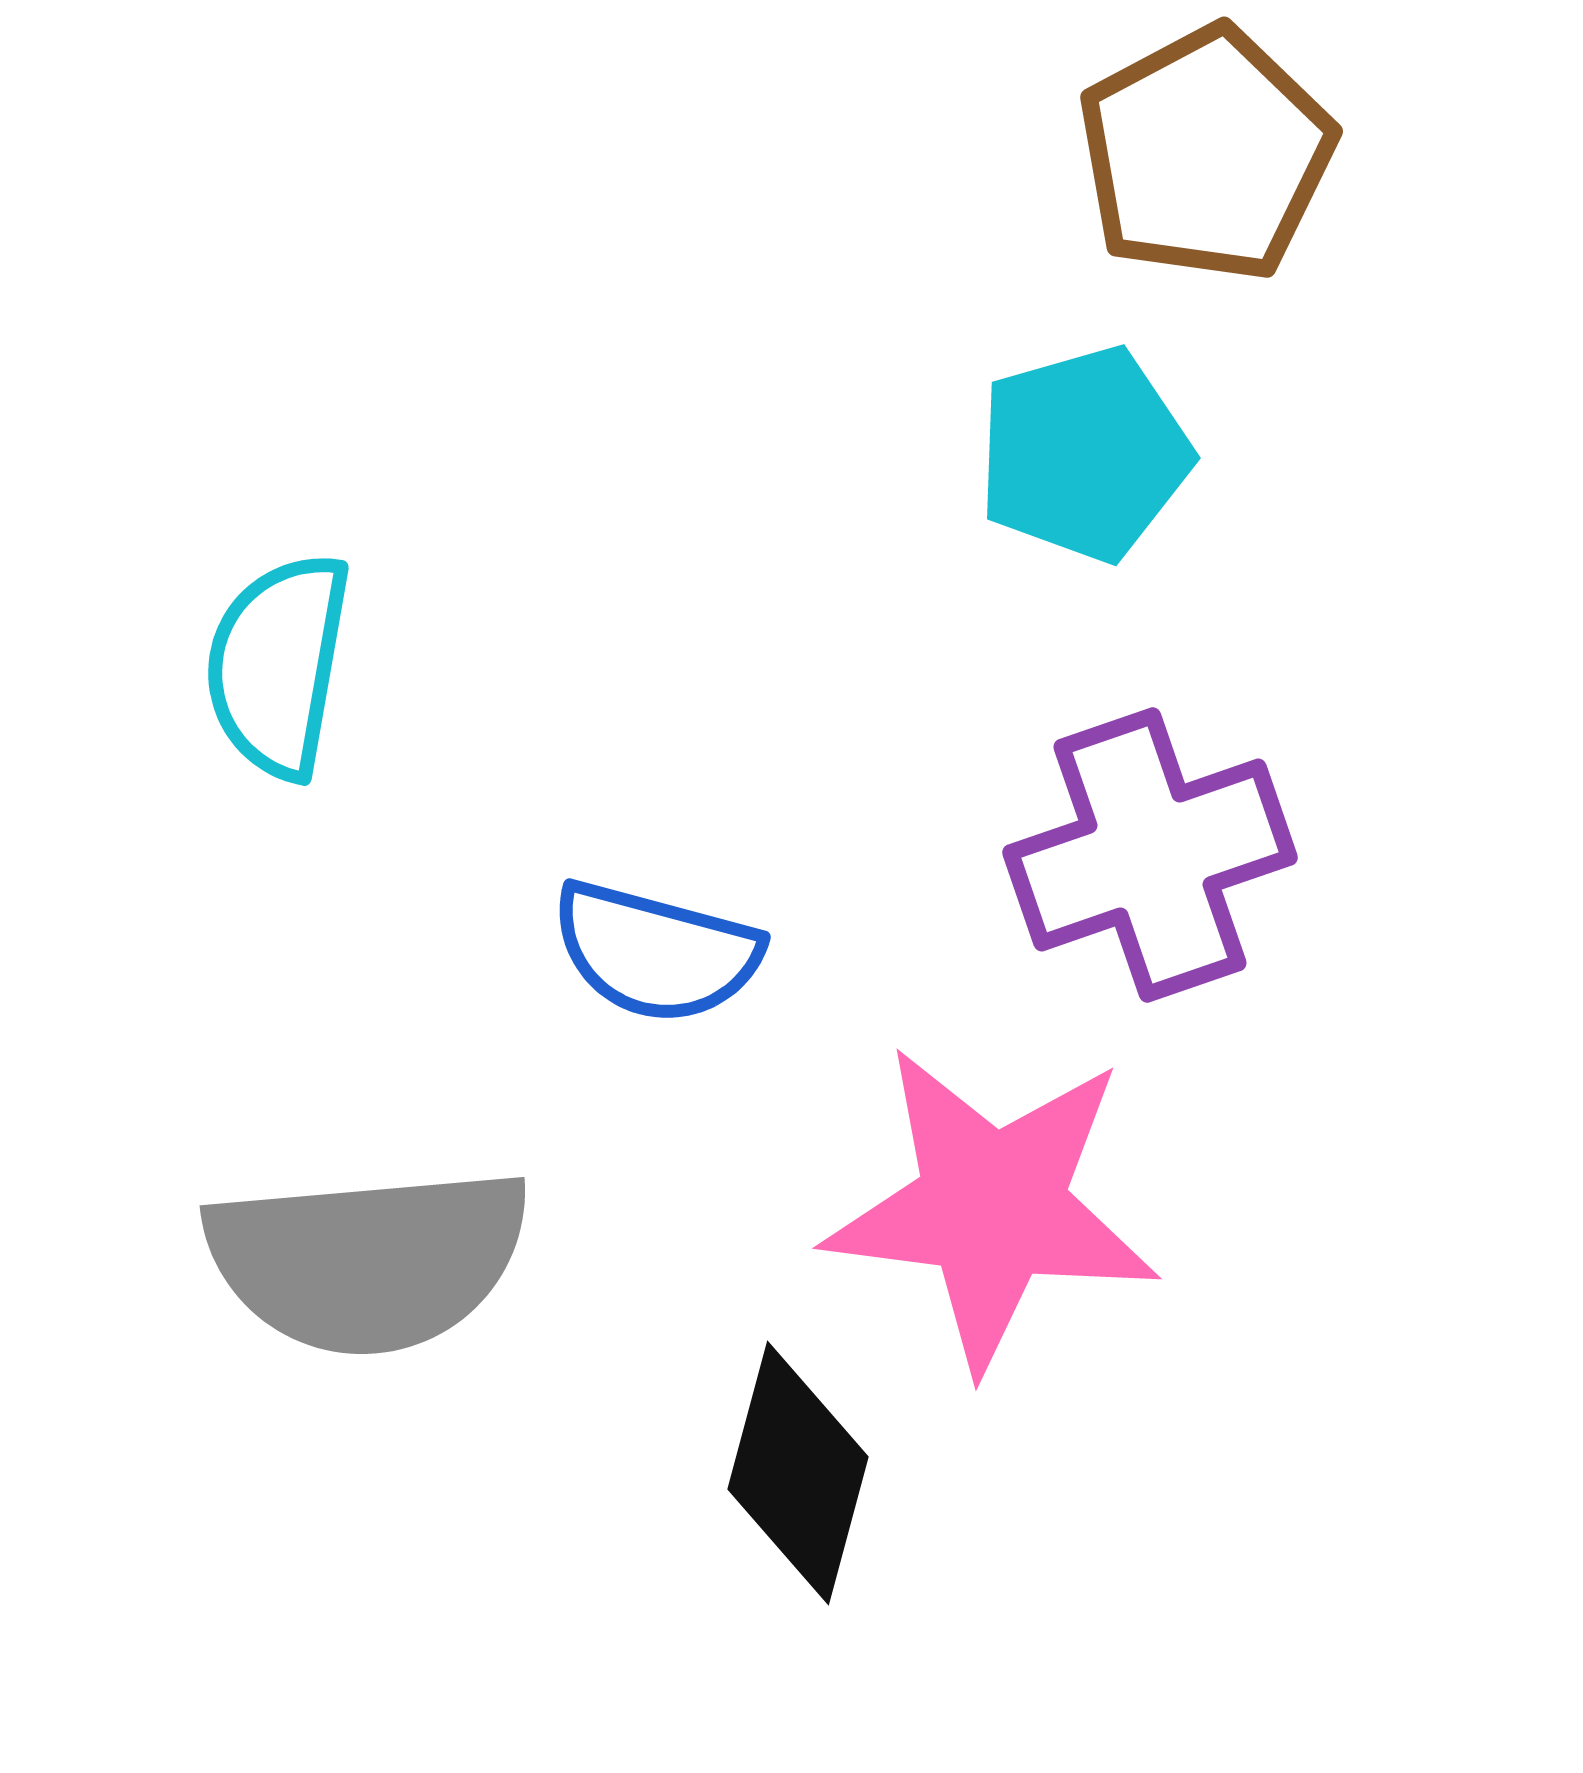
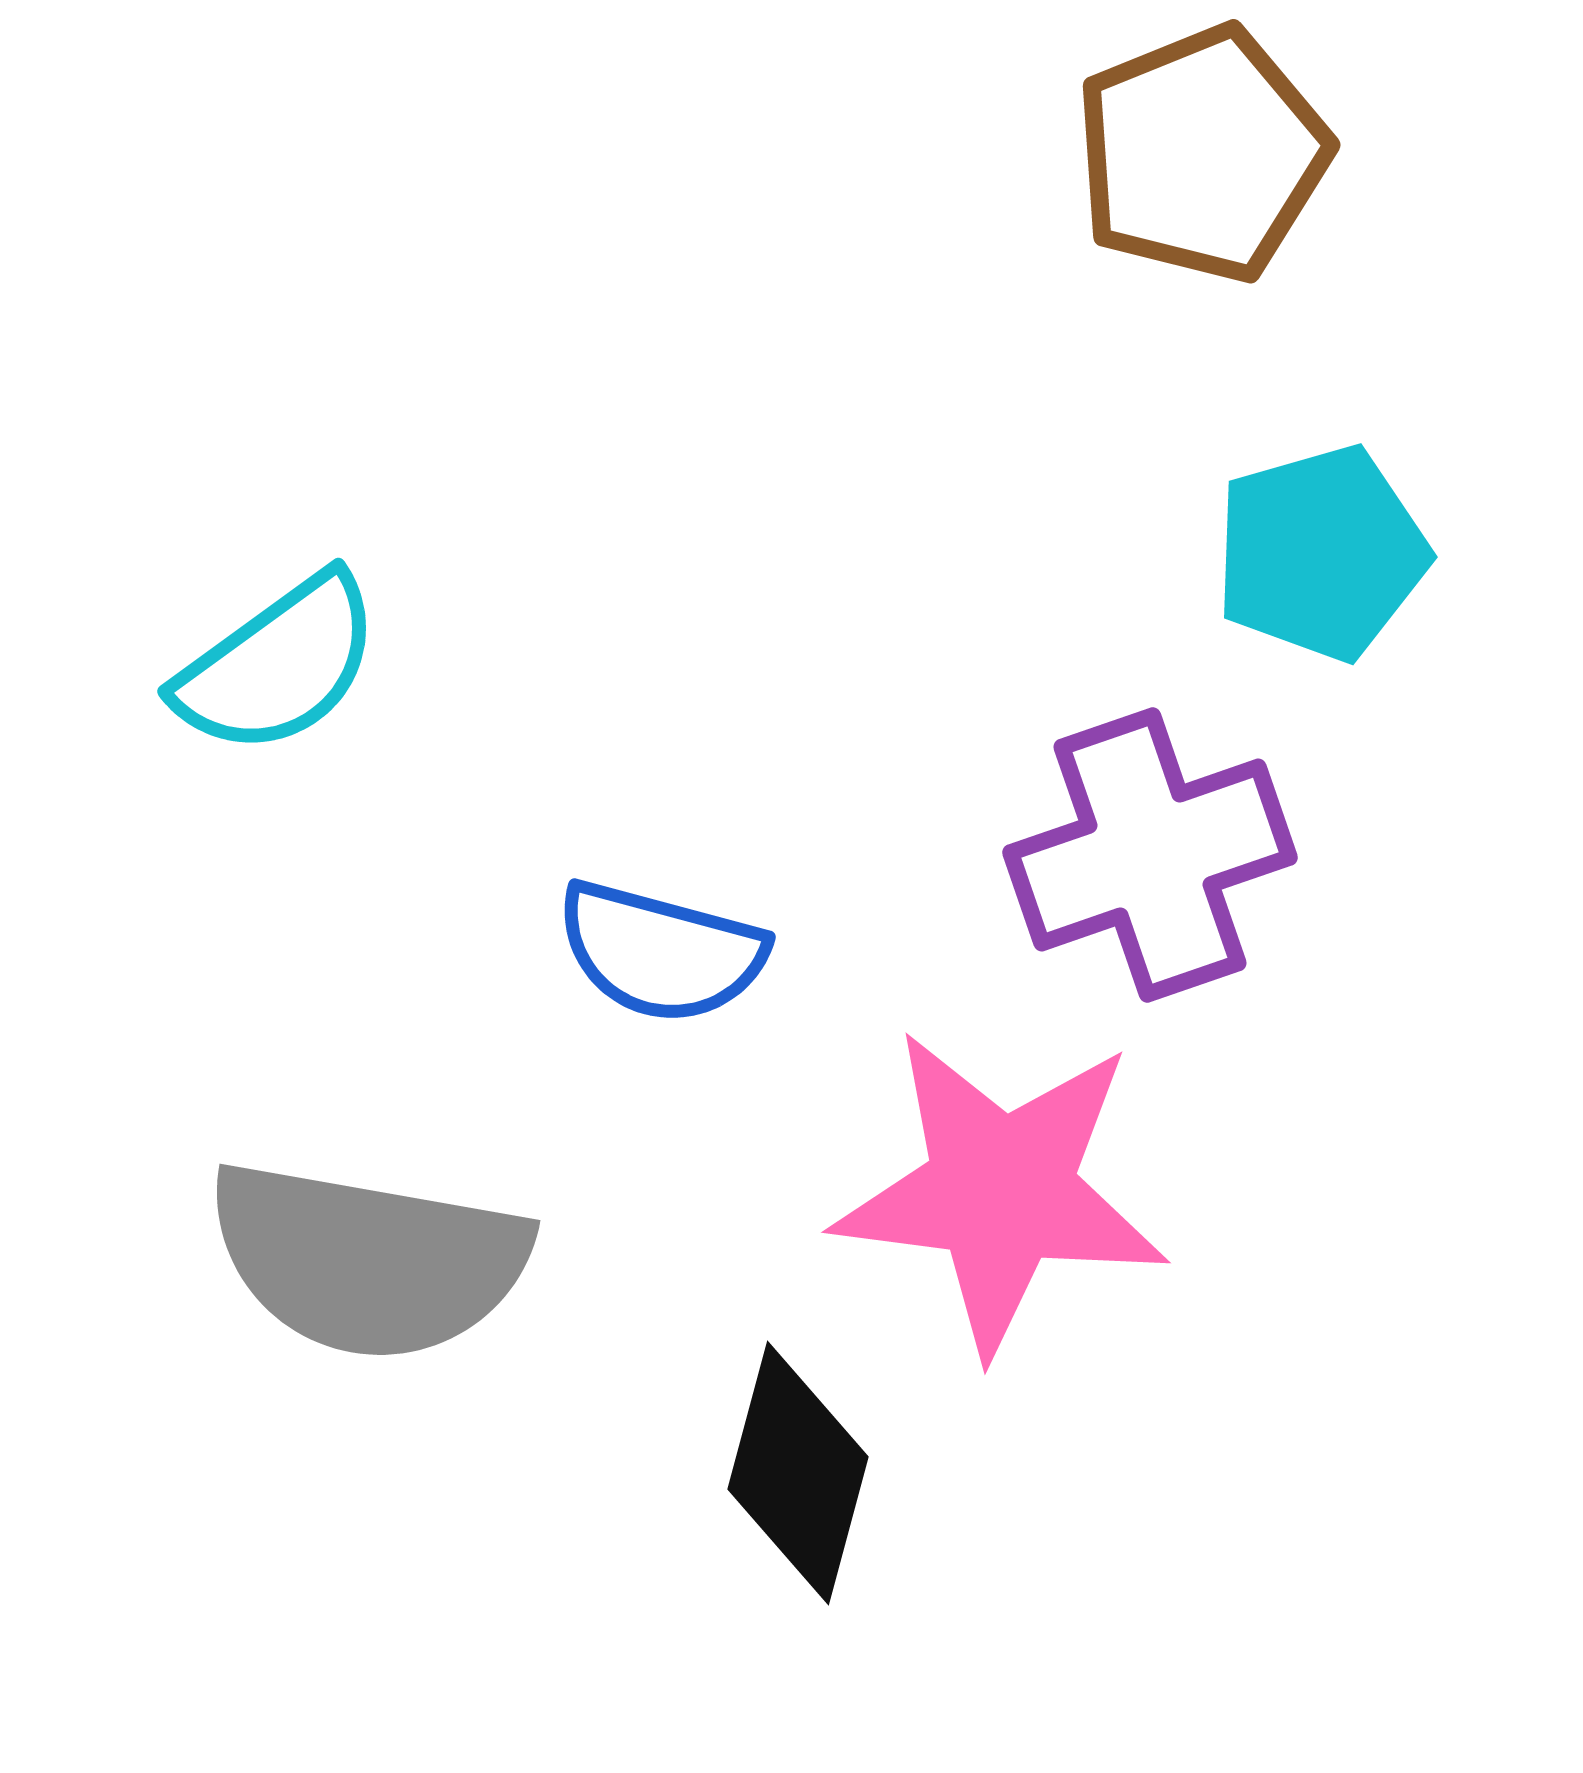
brown pentagon: moved 4 px left; rotated 6 degrees clockwise
cyan pentagon: moved 237 px right, 99 px down
cyan semicircle: rotated 136 degrees counterclockwise
blue semicircle: moved 5 px right
pink star: moved 9 px right, 16 px up
gray semicircle: rotated 15 degrees clockwise
